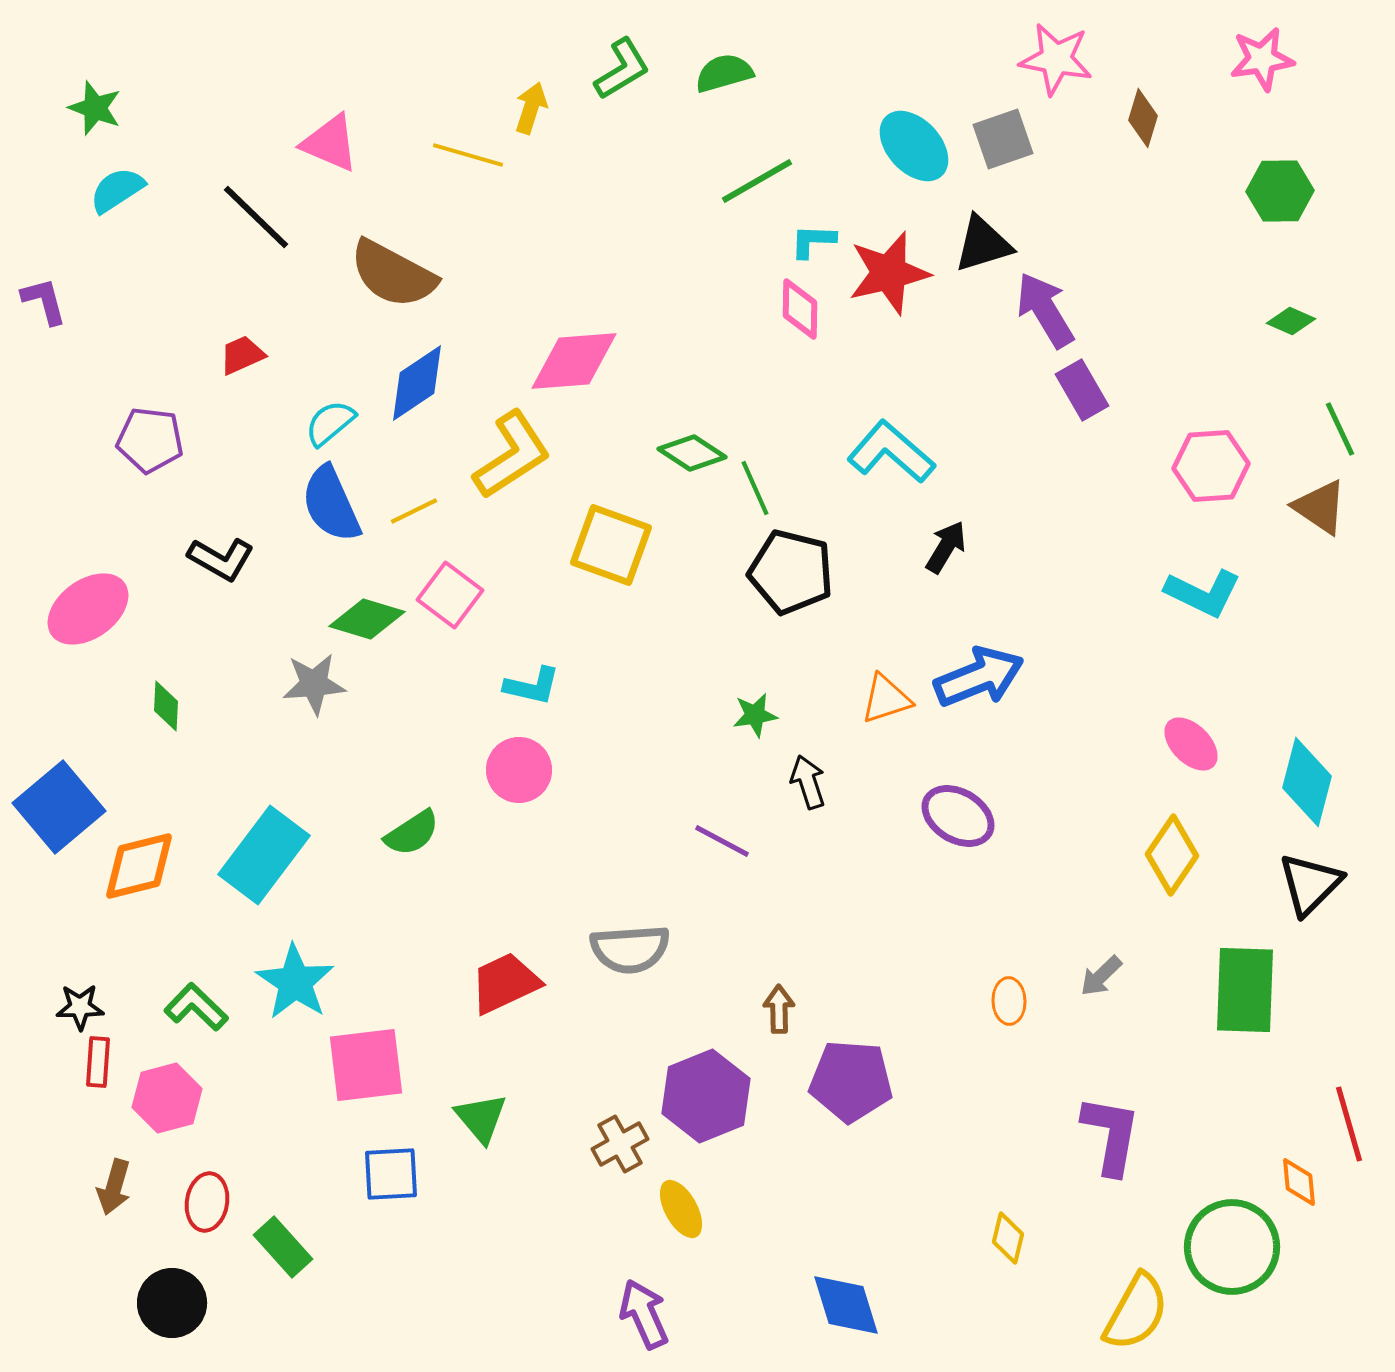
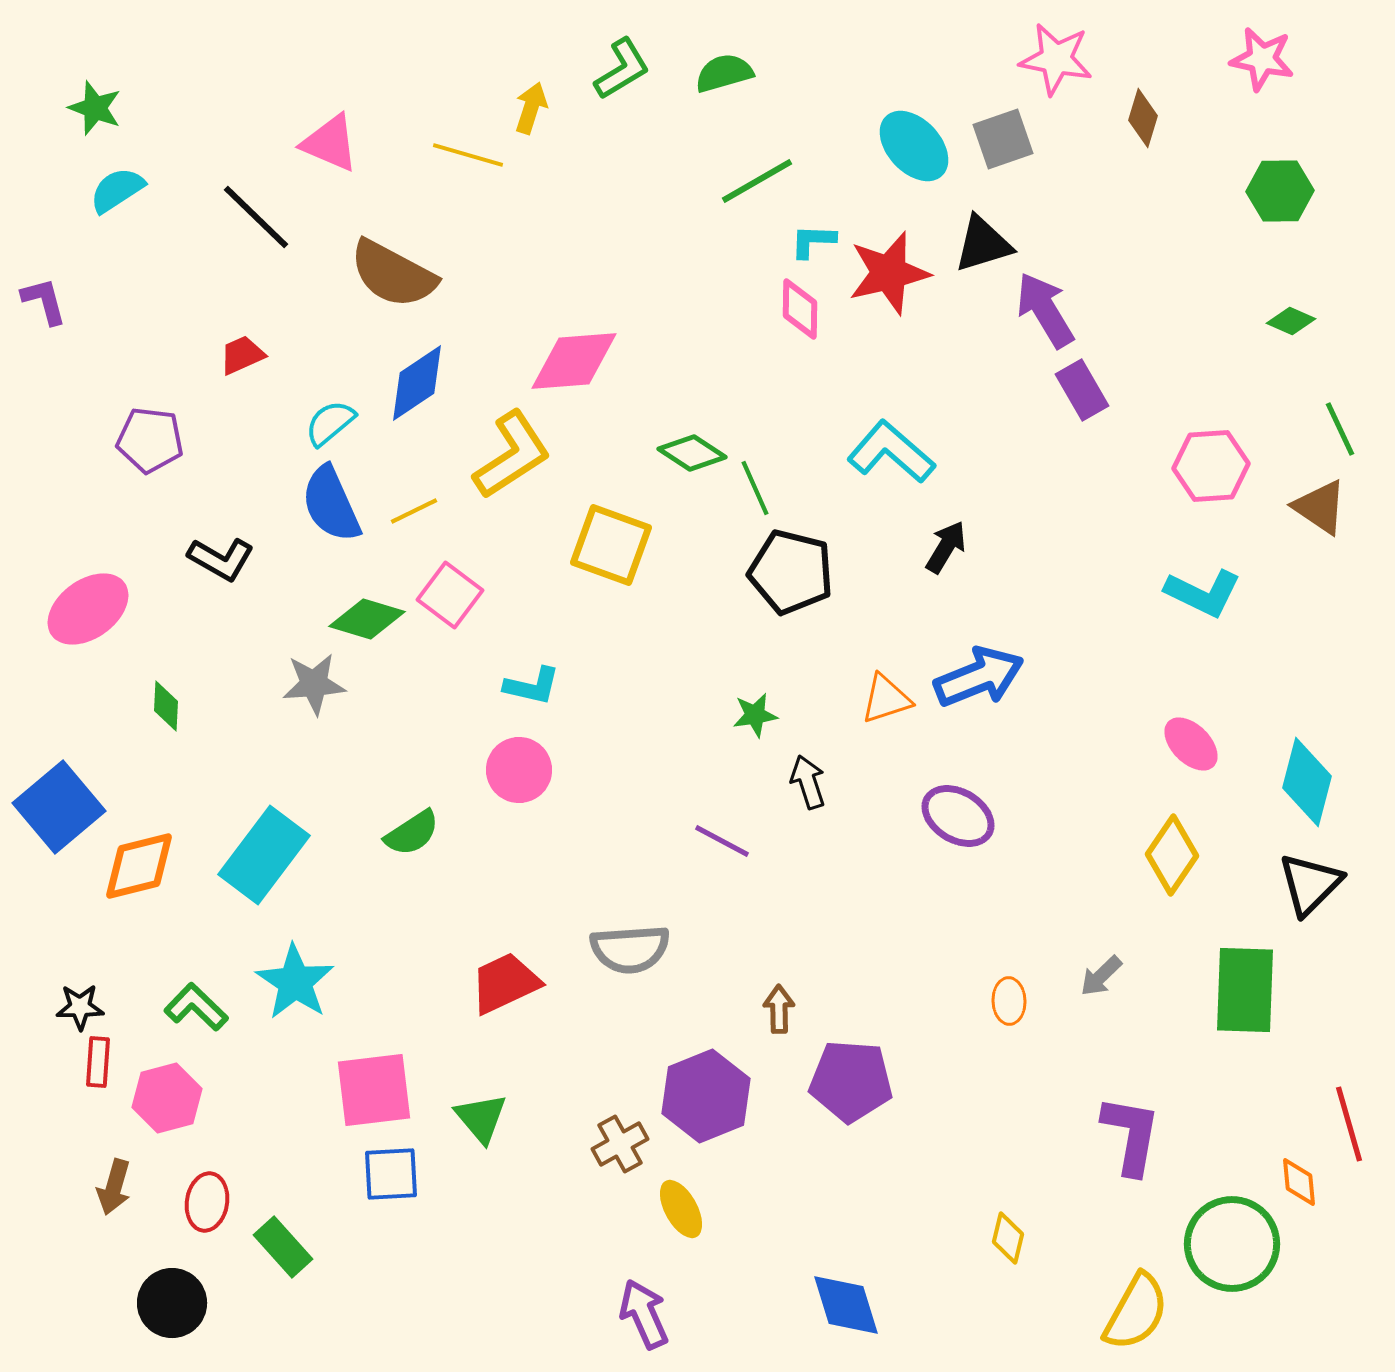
pink star at (1262, 59): rotated 20 degrees clockwise
pink square at (366, 1065): moved 8 px right, 25 px down
purple L-shape at (1111, 1135): moved 20 px right
green circle at (1232, 1247): moved 3 px up
